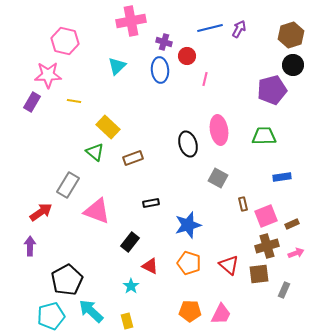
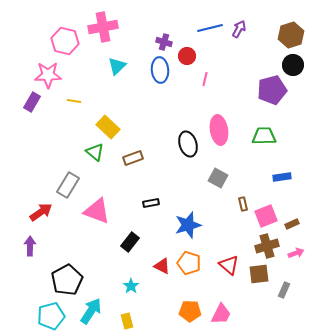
pink cross at (131, 21): moved 28 px left, 6 px down
red triangle at (150, 266): moved 12 px right
cyan arrow at (91, 311): rotated 80 degrees clockwise
